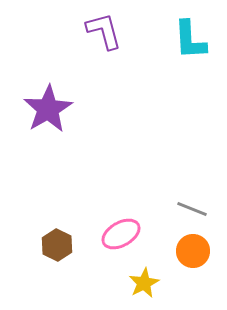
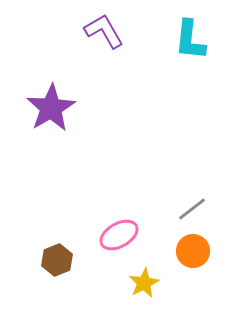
purple L-shape: rotated 15 degrees counterclockwise
cyan L-shape: rotated 9 degrees clockwise
purple star: moved 3 px right, 1 px up
gray line: rotated 60 degrees counterclockwise
pink ellipse: moved 2 px left, 1 px down
brown hexagon: moved 15 px down; rotated 12 degrees clockwise
